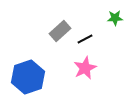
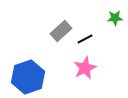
gray rectangle: moved 1 px right
